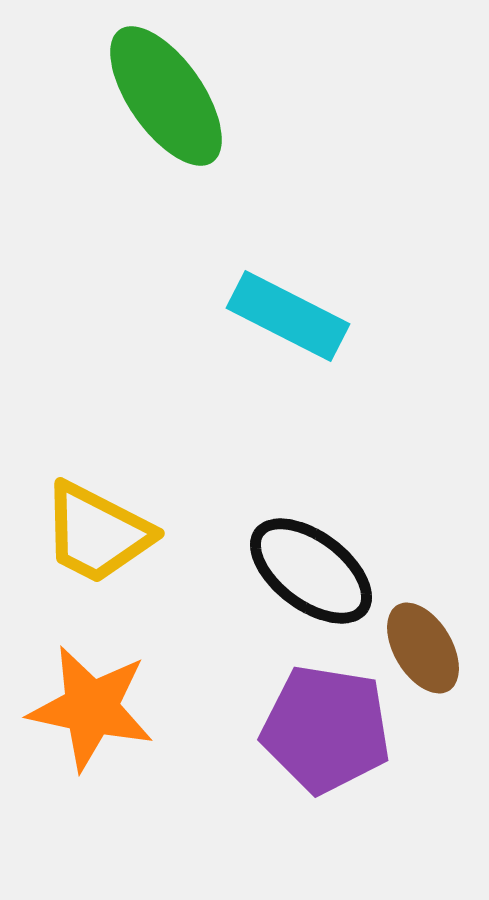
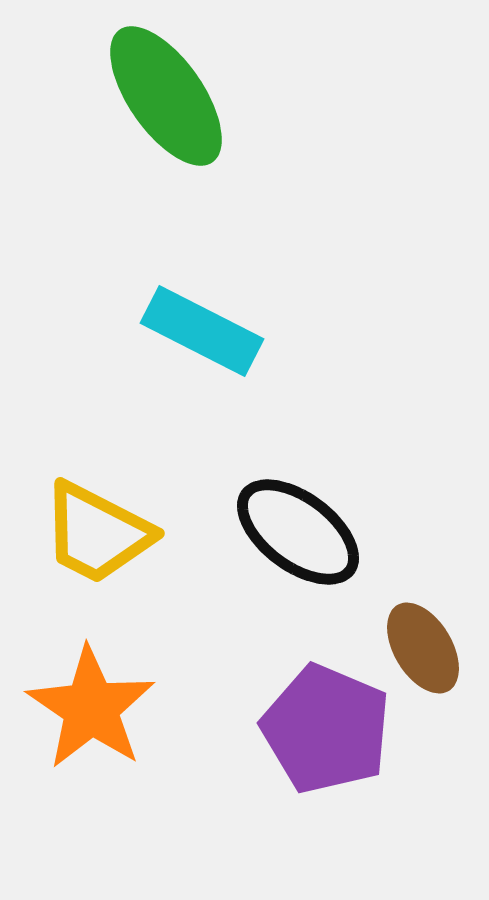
cyan rectangle: moved 86 px left, 15 px down
black ellipse: moved 13 px left, 39 px up
orange star: rotated 22 degrees clockwise
purple pentagon: rotated 14 degrees clockwise
